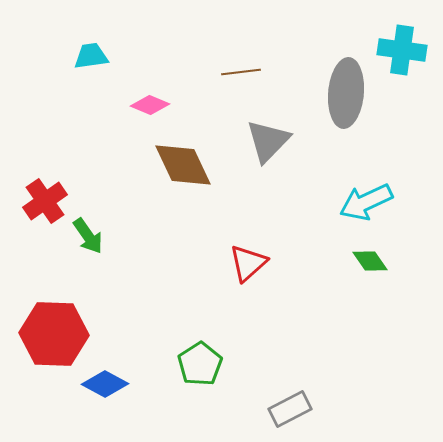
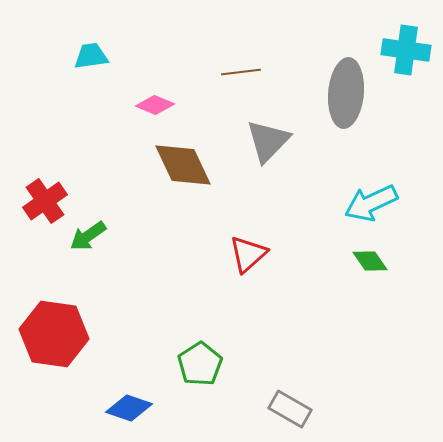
cyan cross: moved 4 px right
pink diamond: moved 5 px right
cyan arrow: moved 5 px right, 1 px down
green arrow: rotated 90 degrees clockwise
red triangle: moved 9 px up
red hexagon: rotated 6 degrees clockwise
blue diamond: moved 24 px right, 24 px down; rotated 9 degrees counterclockwise
gray rectangle: rotated 57 degrees clockwise
